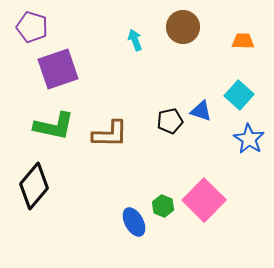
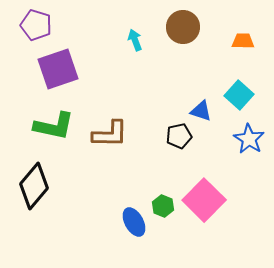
purple pentagon: moved 4 px right, 2 px up
black pentagon: moved 9 px right, 15 px down
